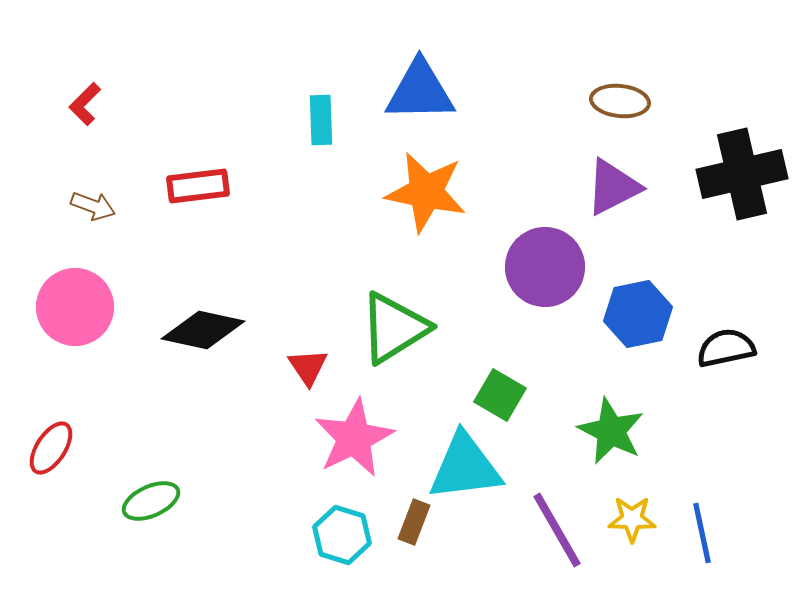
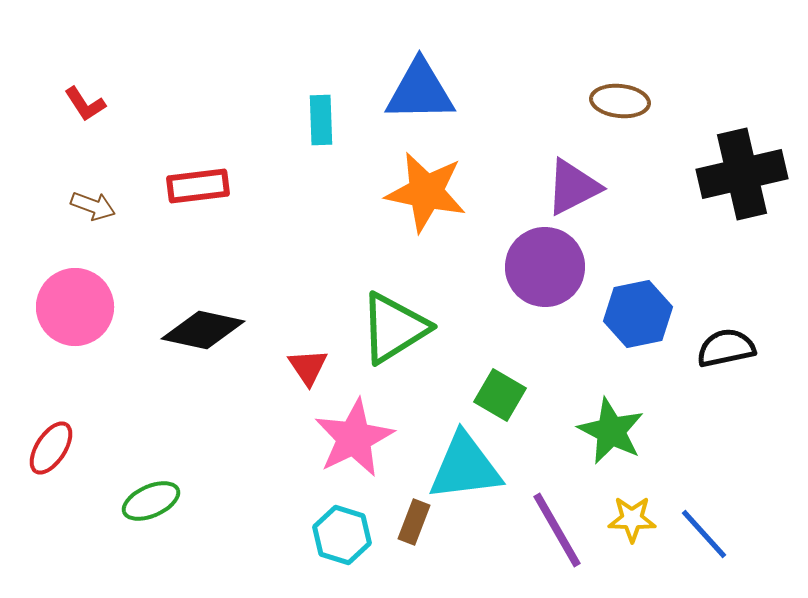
red L-shape: rotated 78 degrees counterclockwise
purple triangle: moved 40 px left
blue line: moved 2 px right, 1 px down; rotated 30 degrees counterclockwise
